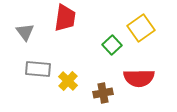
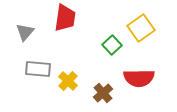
gray triangle: rotated 18 degrees clockwise
brown cross: rotated 30 degrees counterclockwise
